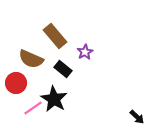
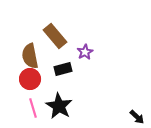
brown semicircle: moved 1 px left, 3 px up; rotated 55 degrees clockwise
black rectangle: rotated 54 degrees counterclockwise
red circle: moved 14 px right, 4 px up
black star: moved 5 px right, 7 px down
pink line: rotated 72 degrees counterclockwise
